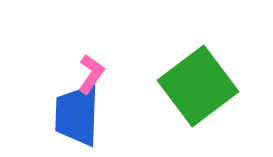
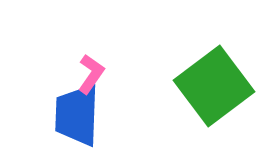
green square: moved 16 px right
